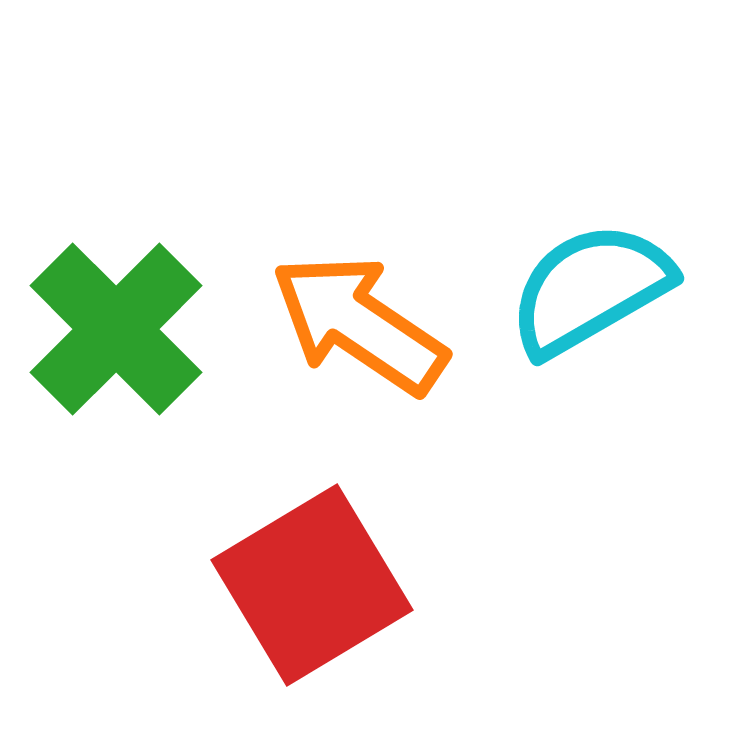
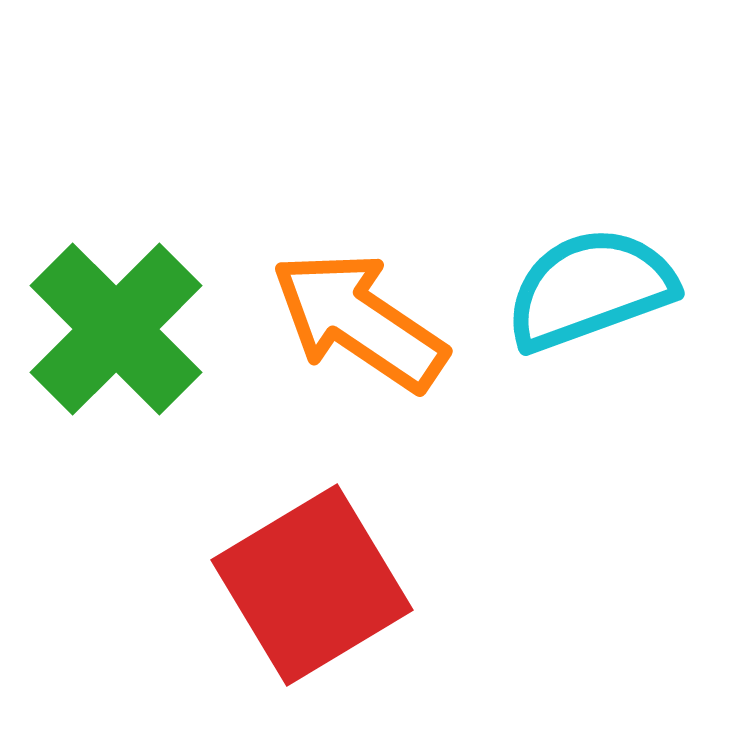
cyan semicircle: rotated 10 degrees clockwise
orange arrow: moved 3 px up
